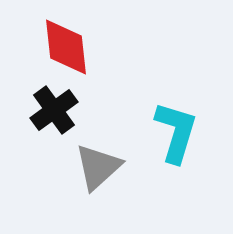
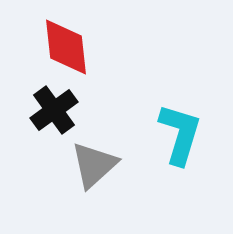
cyan L-shape: moved 4 px right, 2 px down
gray triangle: moved 4 px left, 2 px up
